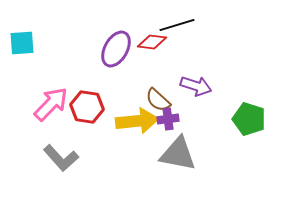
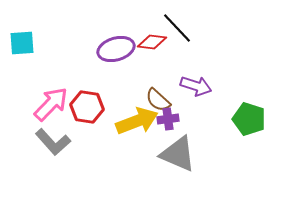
black line: moved 3 px down; rotated 64 degrees clockwise
purple ellipse: rotated 45 degrees clockwise
yellow arrow: rotated 15 degrees counterclockwise
gray triangle: rotated 12 degrees clockwise
gray L-shape: moved 8 px left, 16 px up
